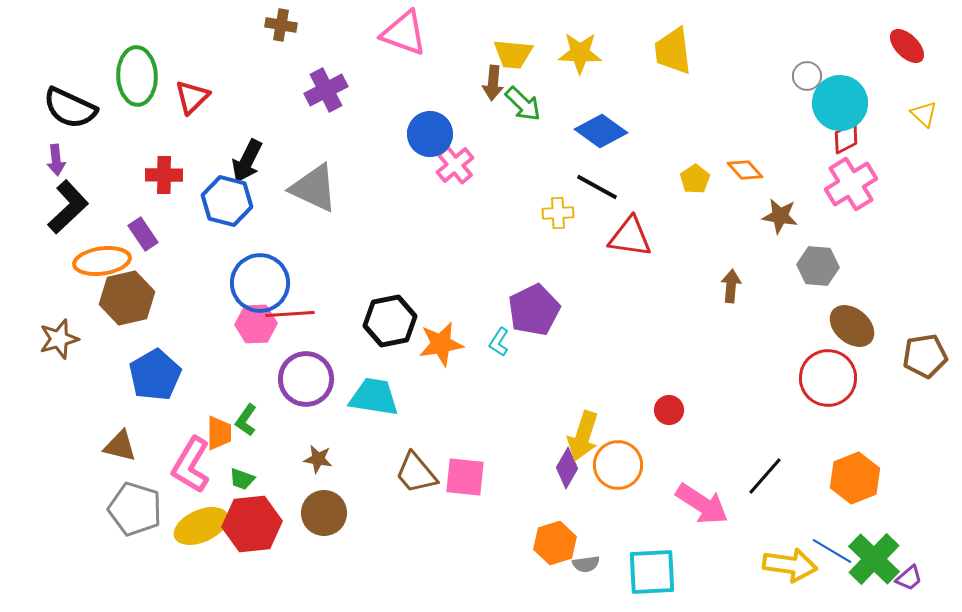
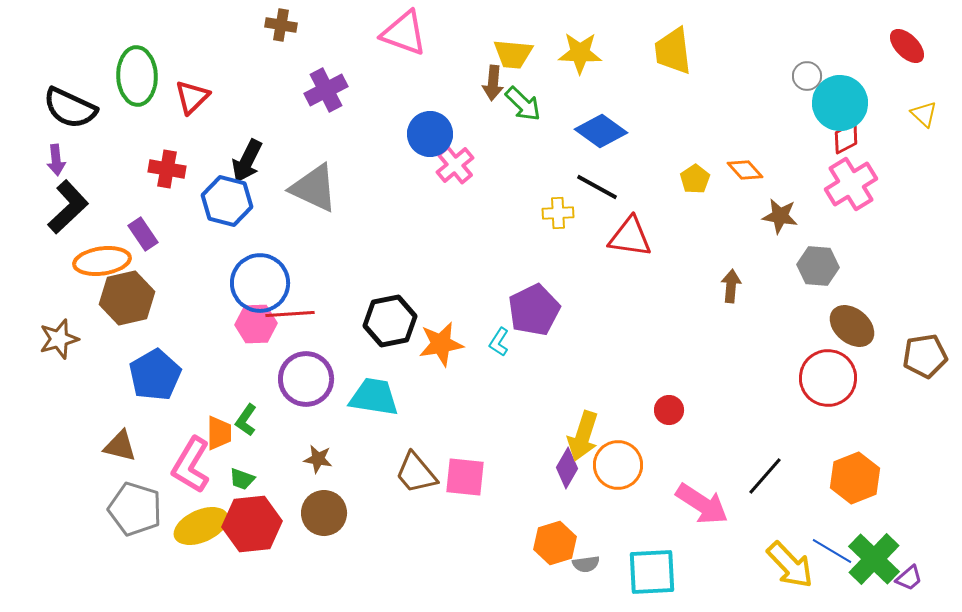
red cross at (164, 175): moved 3 px right, 6 px up; rotated 9 degrees clockwise
yellow arrow at (790, 565): rotated 38 degrees clockwise
